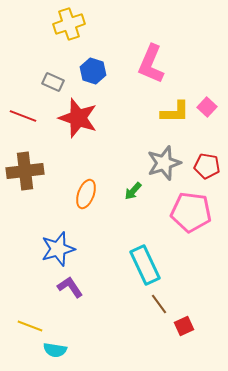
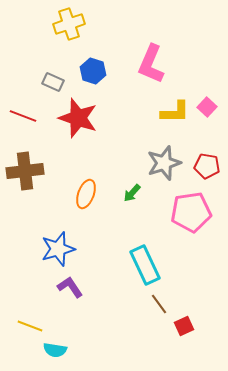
green arrow: moved 1 px left, 2 px down
pink pentagon: rotated 15 degrees counterclockwise
